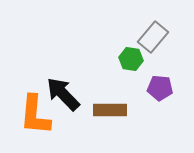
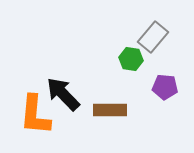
purple pentagon: moved 5 px right, 1 px up
